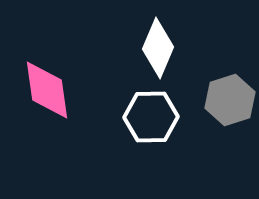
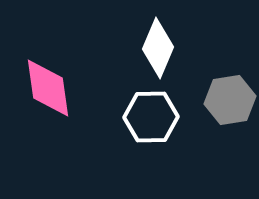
pink diamond: moved 1 px right, 2 px up
gray hexagon: rotated 9 degrees clockwise
